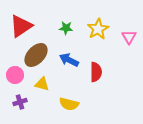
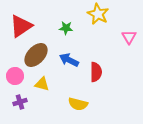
yellow star: moved 15 px up; rotated 15 degrees counterclockwise
pink circle: moved 1 px down
yellow semicircle: moved 9 px right
